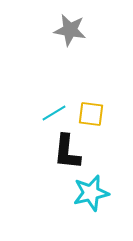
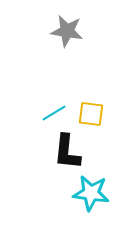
gray star: moved 3 px left, 1 px down
cyan star: rotated 21 degrees clockwise
